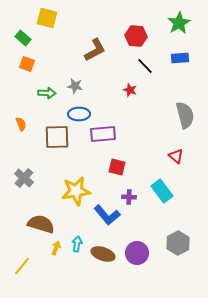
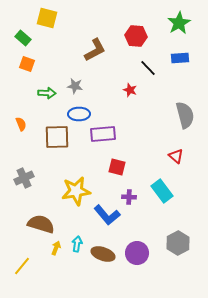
black line: moved 3 px right, 2 px down
gray cross: rotated 24 degrees clockwise
